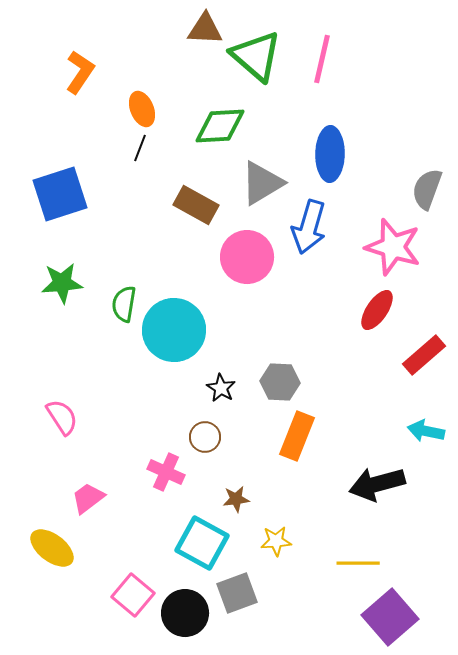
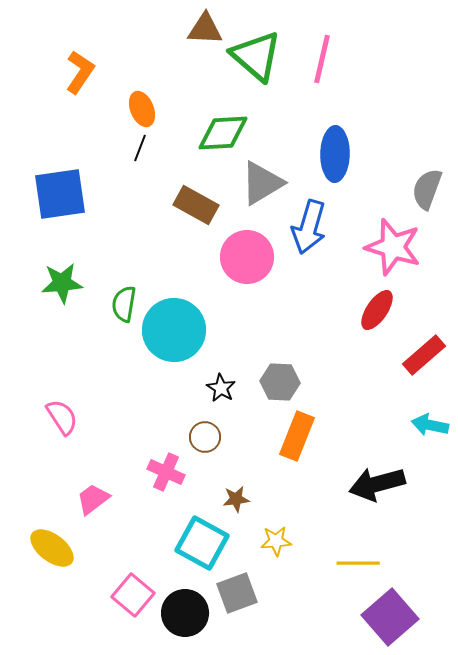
green diamond: moved 3 px right, 7 px down
blue ellipse: moved 5 px right
blue square: rotated 10 degrees clockwise
cyan arrow: moved 4 px right, 6 px up
pink trapezoid: moved 5 px right, 1 px down
